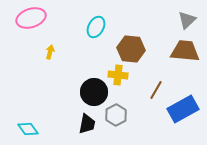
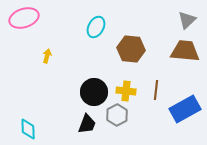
pink ellipse: moved 7 px left
yellow arrow: moved 3 px left, 4 px down
yellow cross: moved 8 px right, 16 px down
brown line: rotated 24 degrees counterclockwise
blue rectangle: moved 2 px right
gray hexagon: moved 1 px right
black trapezoid: rotated 10 degrees clockwise
cyan diamond: rotated 35 degrees clockwise
